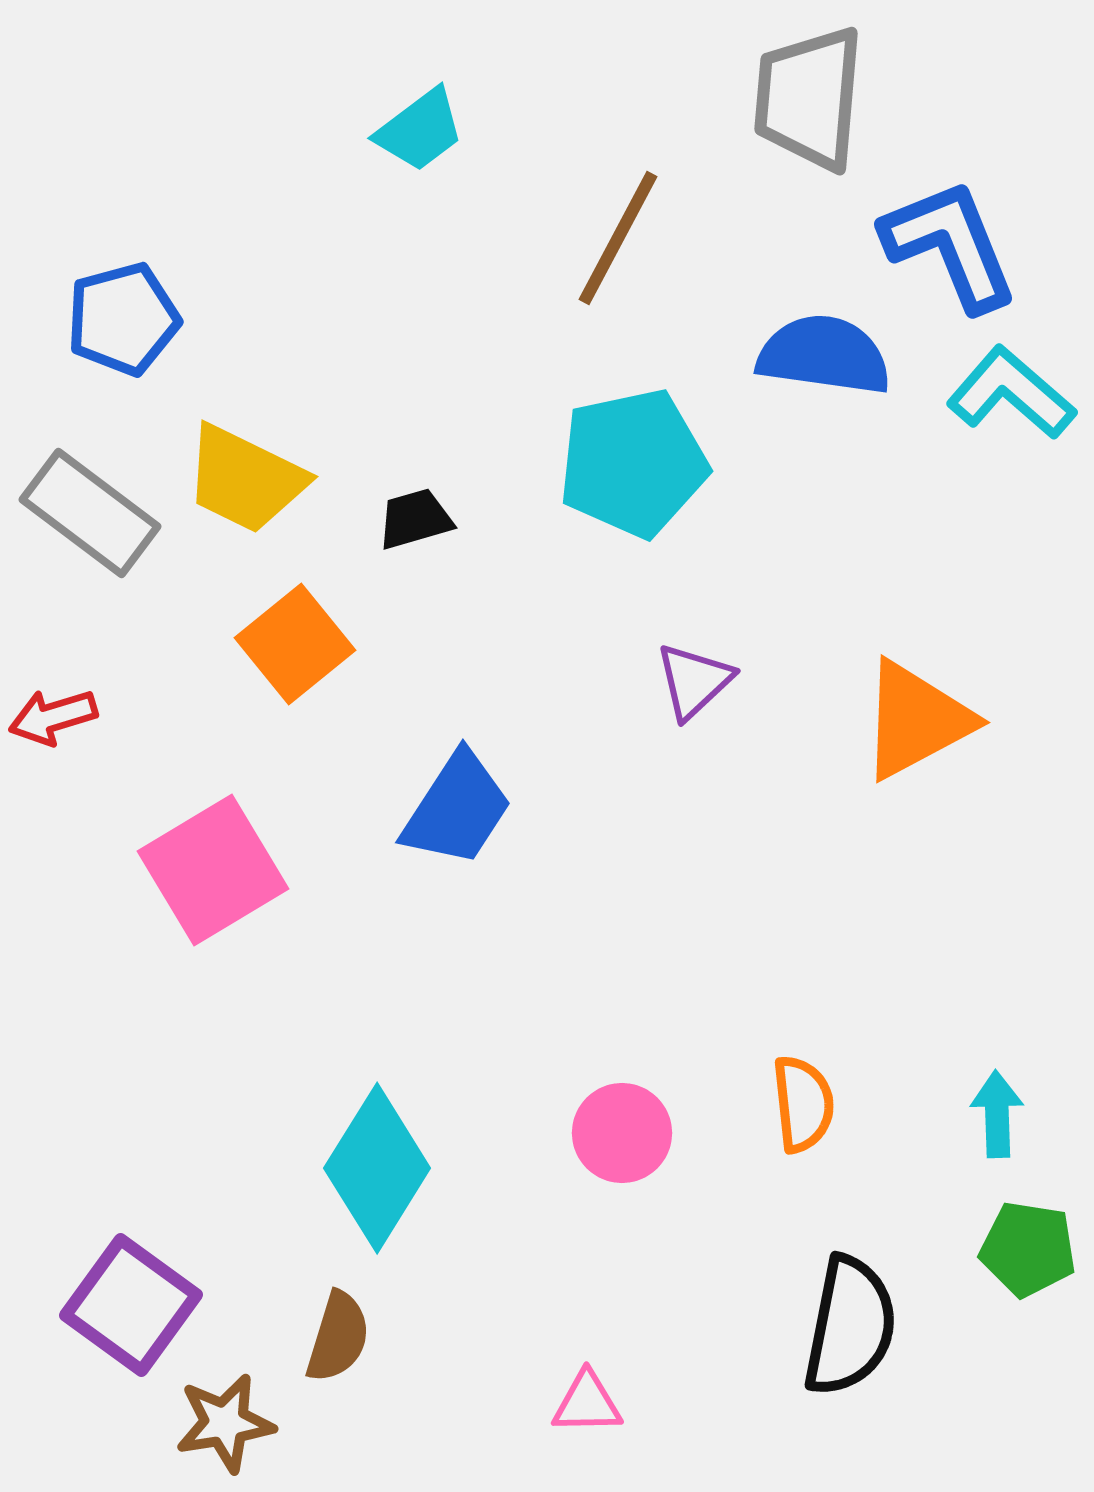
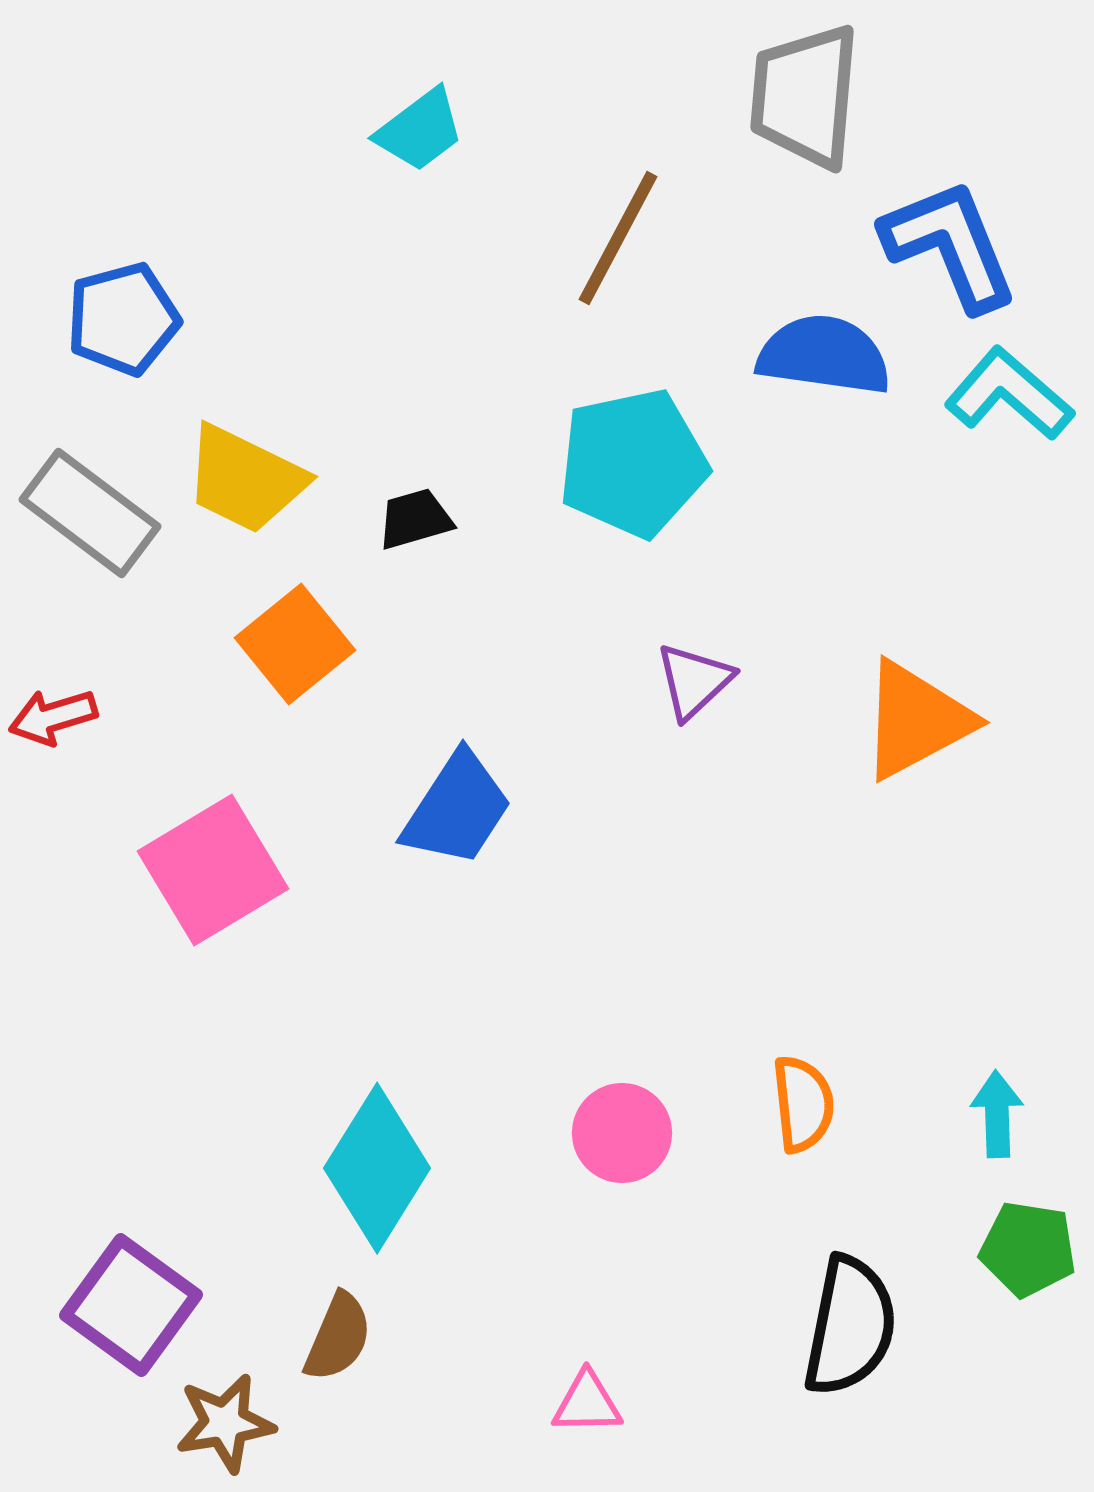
gray trapezoid: moved 4 px left, 2 px up
cyan L-shape: moved 2 px left, 1 px down
brown semicircle: rotated 6 degrees clockwise
